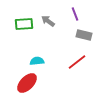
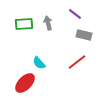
purple line: rotated 32 degrees counterclockwise
gray arrow: moved 2 px down; rotated 40 degrees clockwise
cyan semicircle: moved 2 px right, 2 px down; rotated 128 degrees counterclockwise
red ellipse: moved 2 px left
